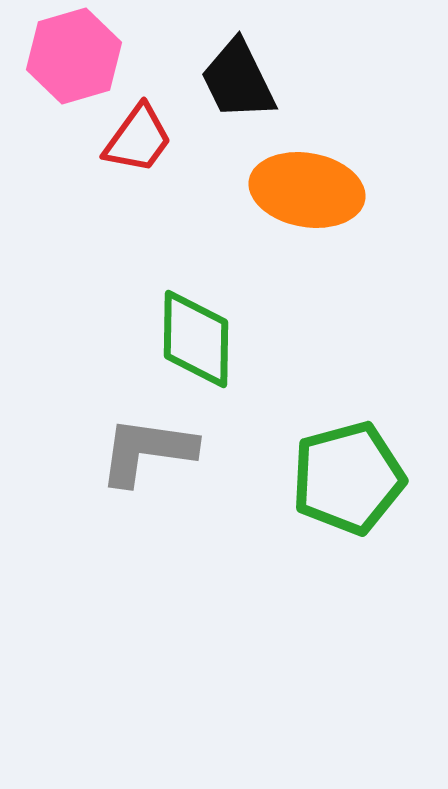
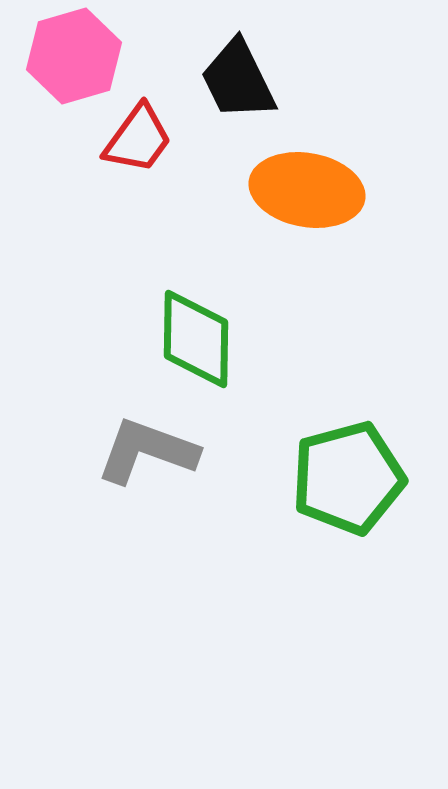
gray L-shape: rotated 12 degrees clockwise
